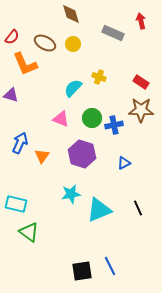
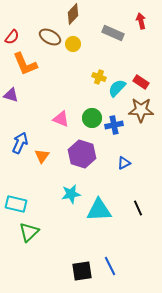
brown diamond: moved 2 px right; rotated 60 degrees clockwise
brown ellipse: moved 5 px right, 6 px up
cyan semicircle: moved 44 px right
cyan triangle: rotated 20 degrees clockwise
green triangle: rotated 40 degrees clockwise
